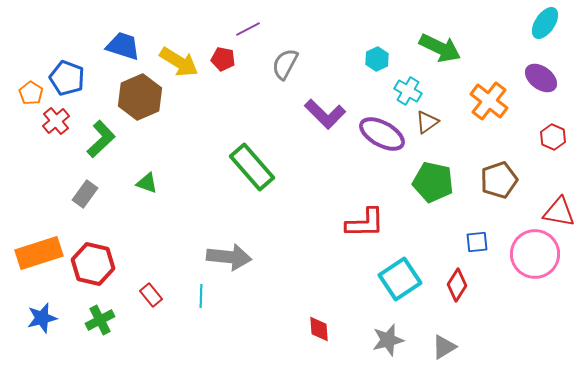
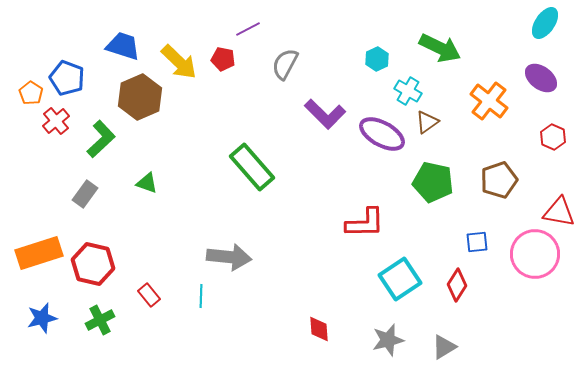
yellow arrow at (179, 62): rotated 12 degrees clockwise
red rectangle at (151, 295): moved 2 px left
